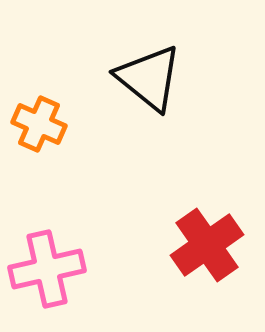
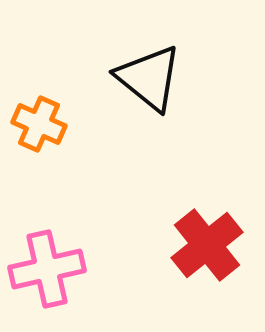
red cross: rotated 4 degrees counterclockwise
